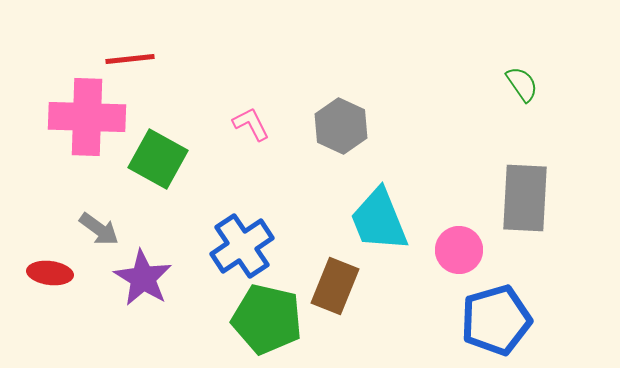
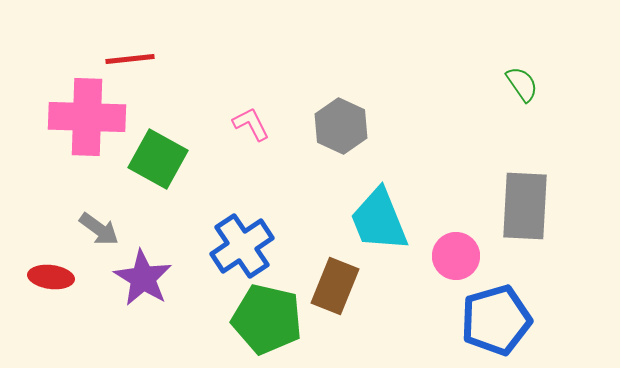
gray rectangle: moved 8 px down
pink circle: moved 3 px left, 6 px down
red ellipse: moved 1 px right, 4 px down
